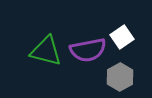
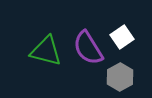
purple semicircle: moved 2 px up; rotated 69 degrees clockwise
